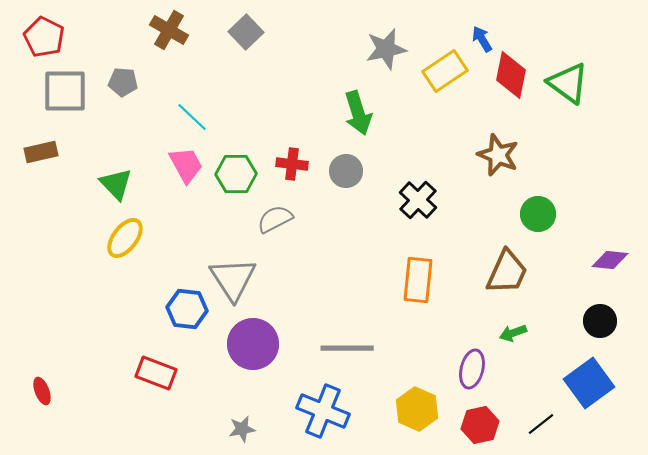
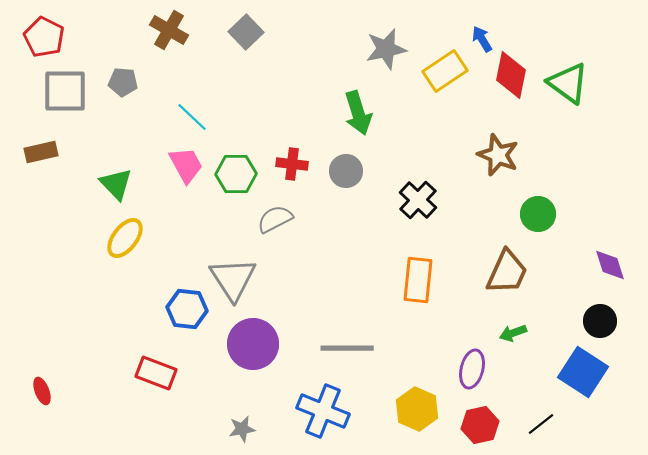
purple diamond at (610, 260): moved 5 px down; rotated 66 degrees clockwise
blue square at (589, 383): moved 6 px left, 11 px up; rotated 21 degrees counterclockwise
